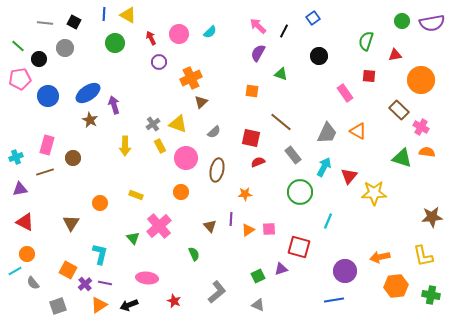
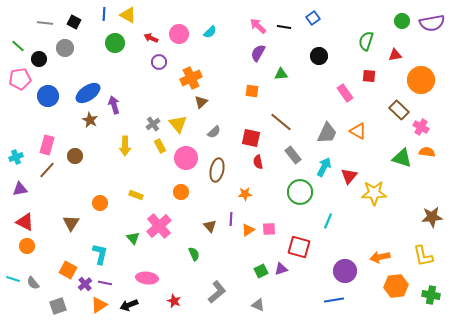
black line at (284, 31): moved 4 px up; rotated 72 degrees clockwise
red arrow at (151, 38): rotated 40 degrees counterclockwise
green triangle at (281, 74): rotated 24 degrees counterclockwise
yellow triangle at (178, 124): rotated 30 degrees clockwise
brown circle at (73, 158): moved 2 px right, 2 px up
red semicircle at (258, 162): rotated 80 degrees counterclockwise
brown line at (45, 172): moved 2 px right, 2 px up; rotated 30 degrees counterclockwise
orange circle at (27, 254): moved 8 px up
cyan line at (15, 271): moved 2 px left, 8 px down; rotated 48 degrees clockwise
green square at (258, 276): moved 3 px right, 5 px up
